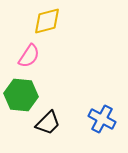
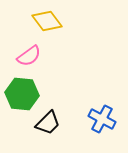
yellow diamond: rotated 68 degrees clockwise
pink semicircle: rotated 20 degrees clockwise
green hexagon: moved 1 px right, 1 px up
